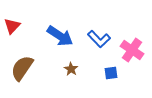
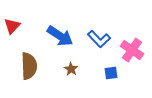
brown semicircle: moved 7 px right, 2 px up; rotated 144 degrees clockwise
